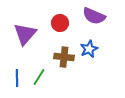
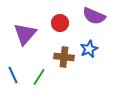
blue line: moved 4 px left, 3 px up; rotated 24 degrees counterclockwise
